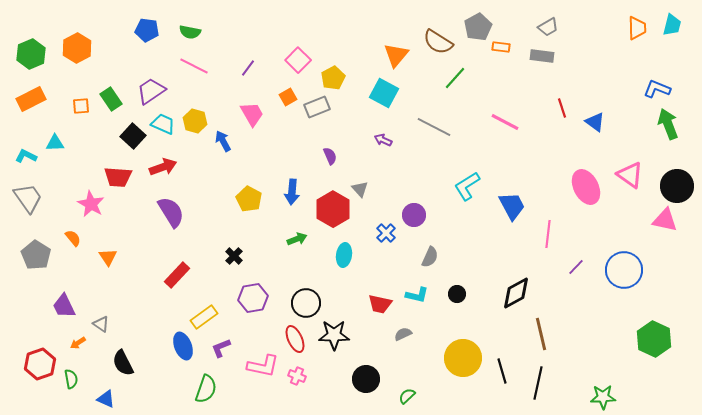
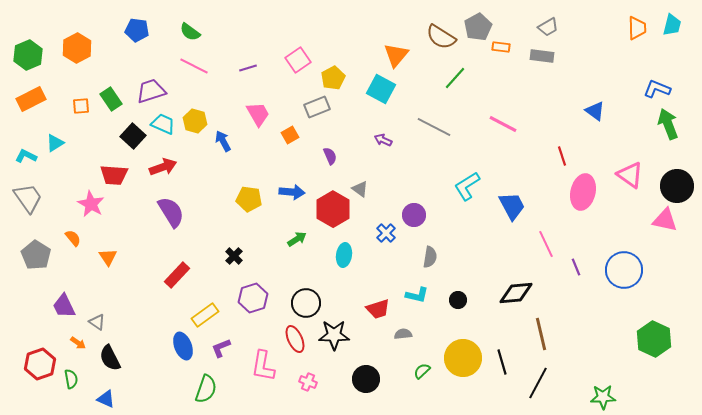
blue pentagon at (147, 30): moved 10 px left
green semicircle at (190, 32): rotated 25 degrees clockwise
brown semicircle at (438, 42): moved 3 px right, 5 px up
green hexagon at (31, 54): moved 3 px left, 1 px down
pink square at (298, 60): rotated 10 degrees clockwise
purple line at (248, 68): rotated 36 degrees clockwise
purple trapezoid at (151, 91): rotated 16 degrees clockwise
cyan square at (384, 93): moved 3 px left, 4 px up
orange square at (288, 97): moved 2 px right, 38 px down
red line at (562, 108): moved 48 px down
pink trapezoid at (252, 114): moved 6 px right
pink line at (505, 122): moved 2 px left, 2 px down
blue triangle at (595, 122): moved 11 px up
cyan triangle at (55, 143): rotated 30 degrees counterclockwise
red trapezoid at (118, 177): moved 4 px left, 2 px up
pink ellipse at (586, 187): moved 3 px left, 5 px down; rotated 40 degrees clockwise
gray triangle at (360, 189): rotated 12 degrees counterclockwise
blue arrow at (292, 192): rotated 90 degrees counterclockwise
yellow pentagon at (249, 199): rotated 20 degrees counterclockwise
pink line at (548, 234): moved 2 px left, 10 px down; rotated 32 degrees counterclockwise
green arrow at (297, 239): rotated 12 degrees counterclockwise
gray semicircle at (430, 257): rotated 15 degrees counterclockwise
purple line at (576, 267): rotated 66 degrees counterclockwise
black diamond at (516, 293): rotated 24 degrees clockwise
black circle at (457, 294): moved 1 px right, 6 px down
purple hexagon at (253, 298): rotated 8 degrees counterclockwise
red trapezoid at (380, 304): moved 2 px left, 5 px down; rotated 30 degrees counterclockwise
yellow rectangle at (204, 317): moved 1 px right, 2 px up
gray triangle at (101, 324): moved 4 px left, 2 px up
gray semicircle at (403, 334): rotated 18 degrees clockwise
orange arrow at (78, 343): rotated 112 degrees counterclockwise
black semicircle at (123, 363): moved 13 px left, 5 px up
pink L-shape at (263, 366): rotated 88 degrees clockwise
black line at (502, 371): moved 9 px up
pink cross at (297, 376): moved 11 px right, 6 px down
black line at (538, 383): rotated 16 degrees clockwise
green semicircle at (407, 396): moved 15 px right, 25 px up
